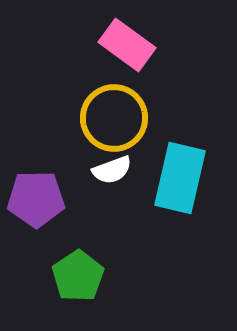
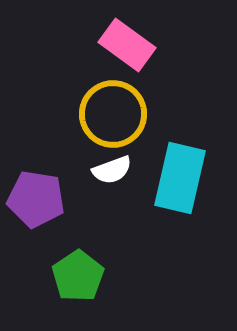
yellow circle: moved 1 px left, 4 px up
purple pentagon: rotated 10 degrees clockwise
